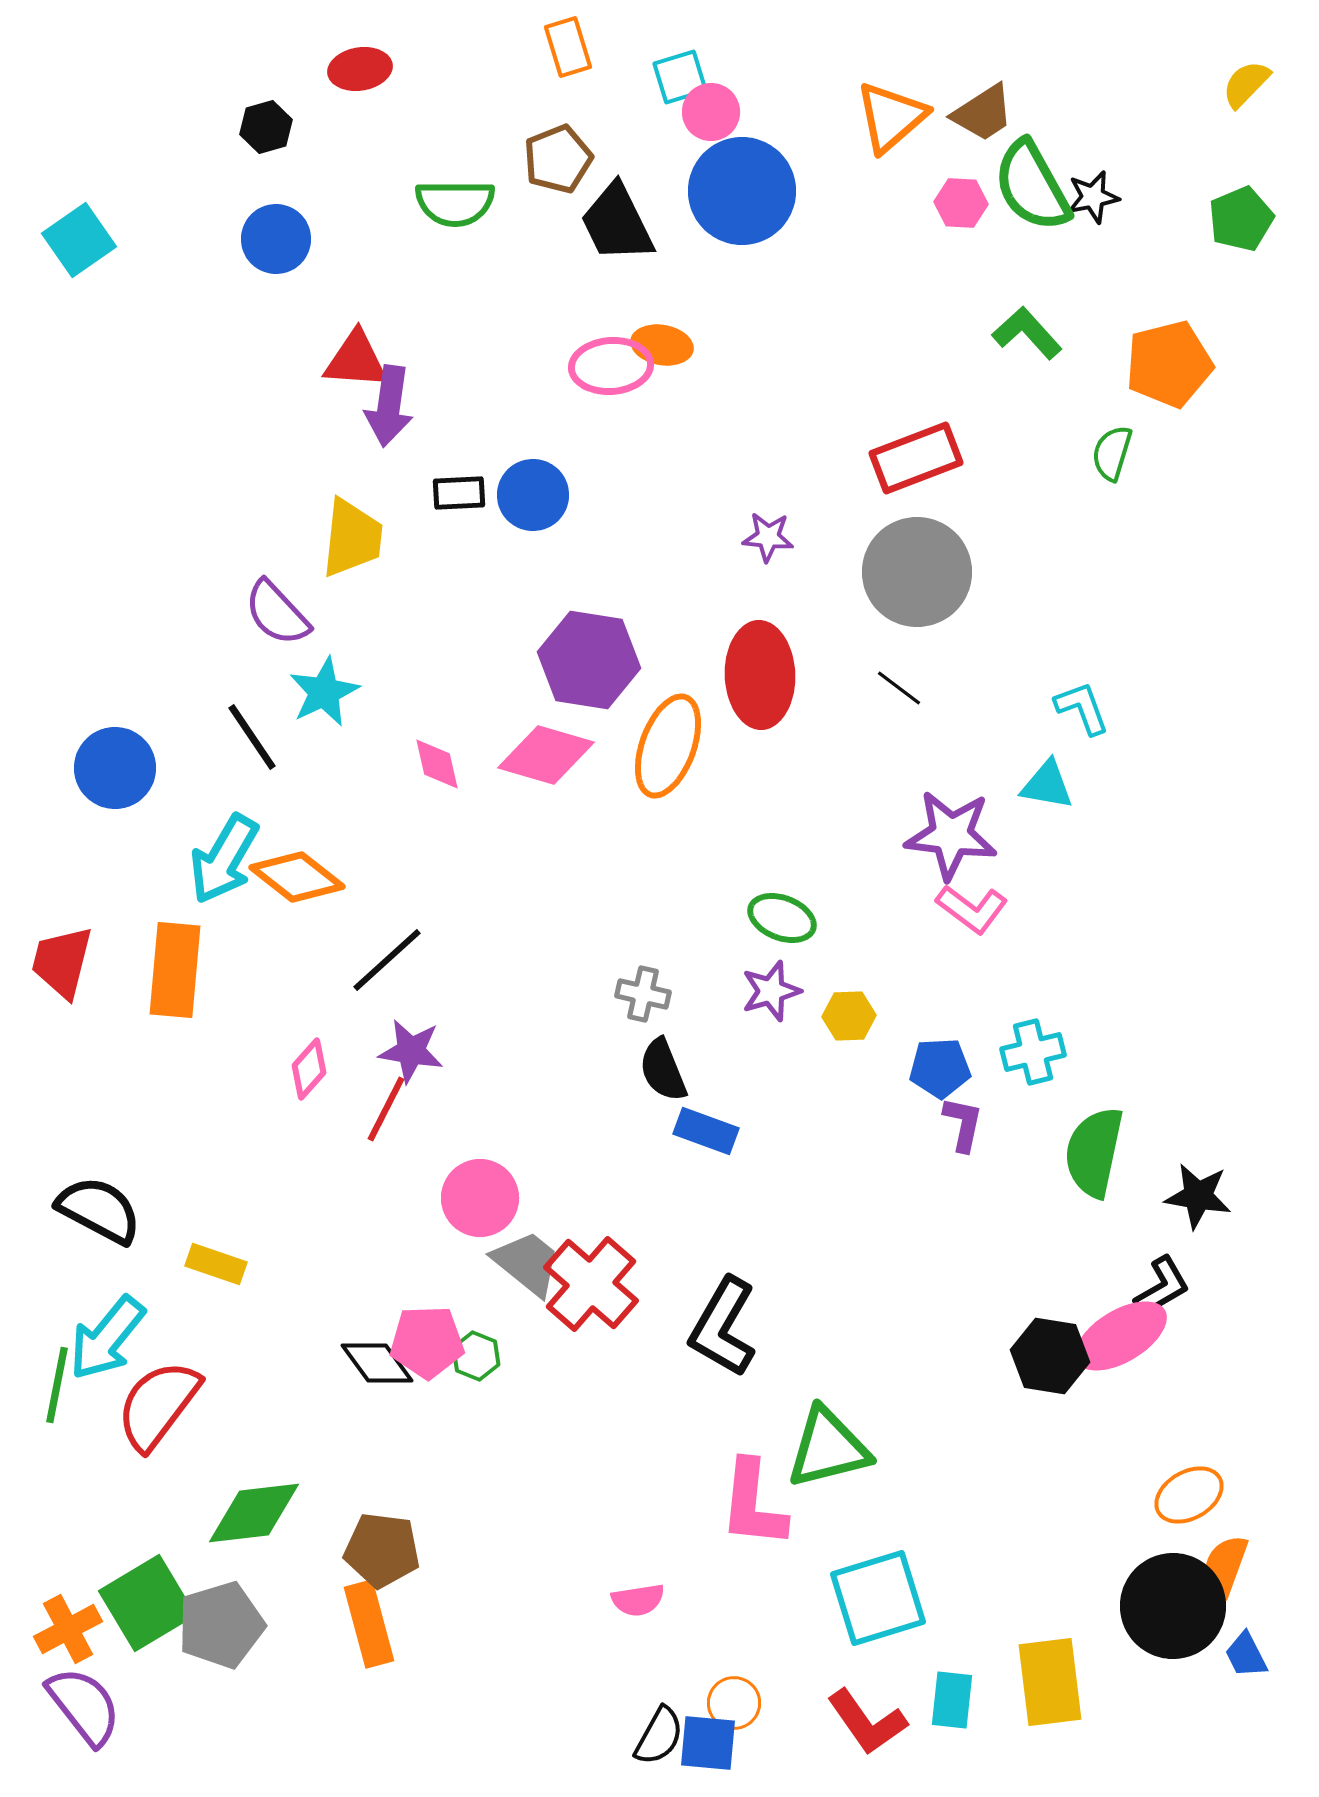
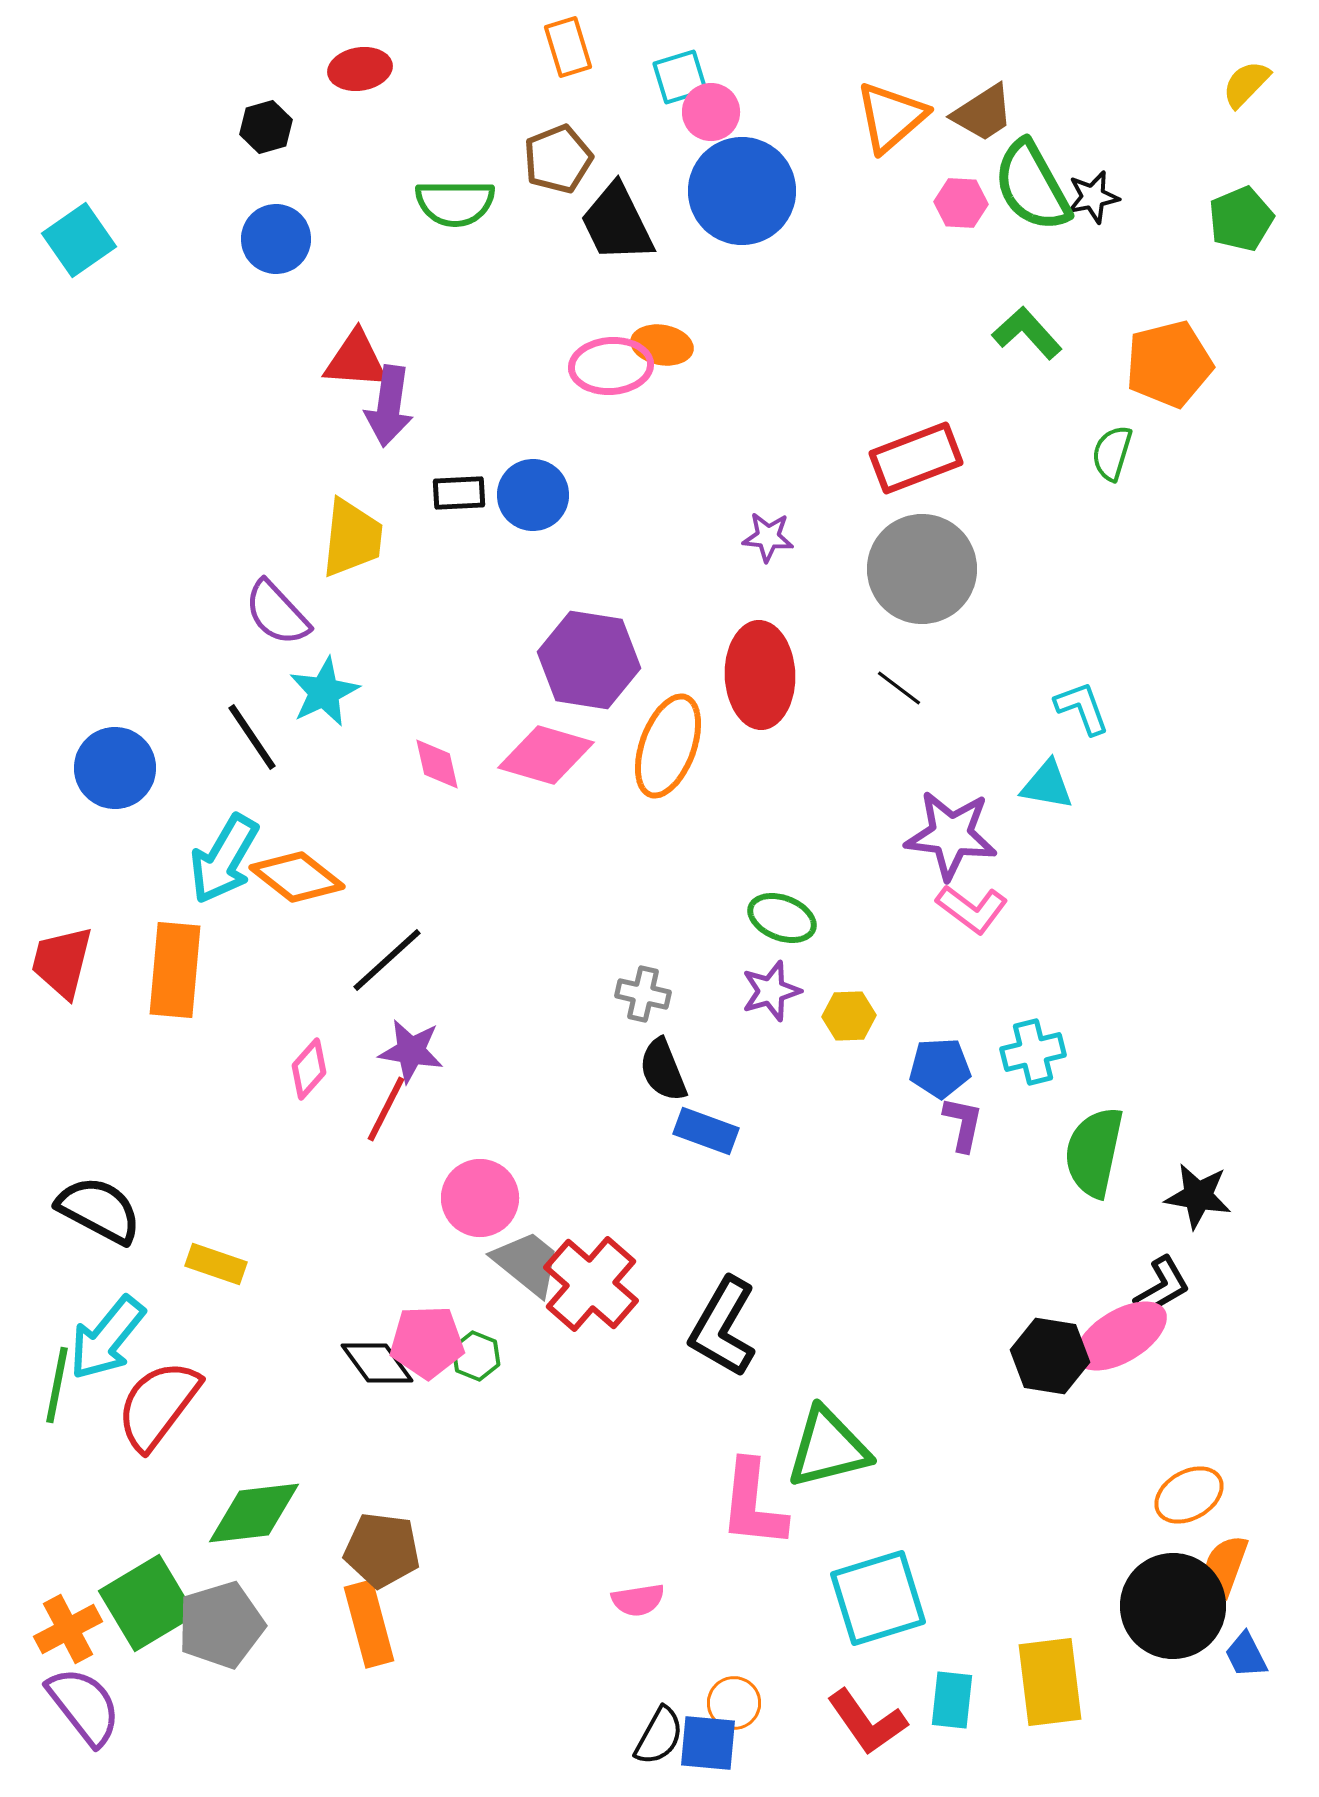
gray circle at (917, 572): moved 5 px right, 3 px up
